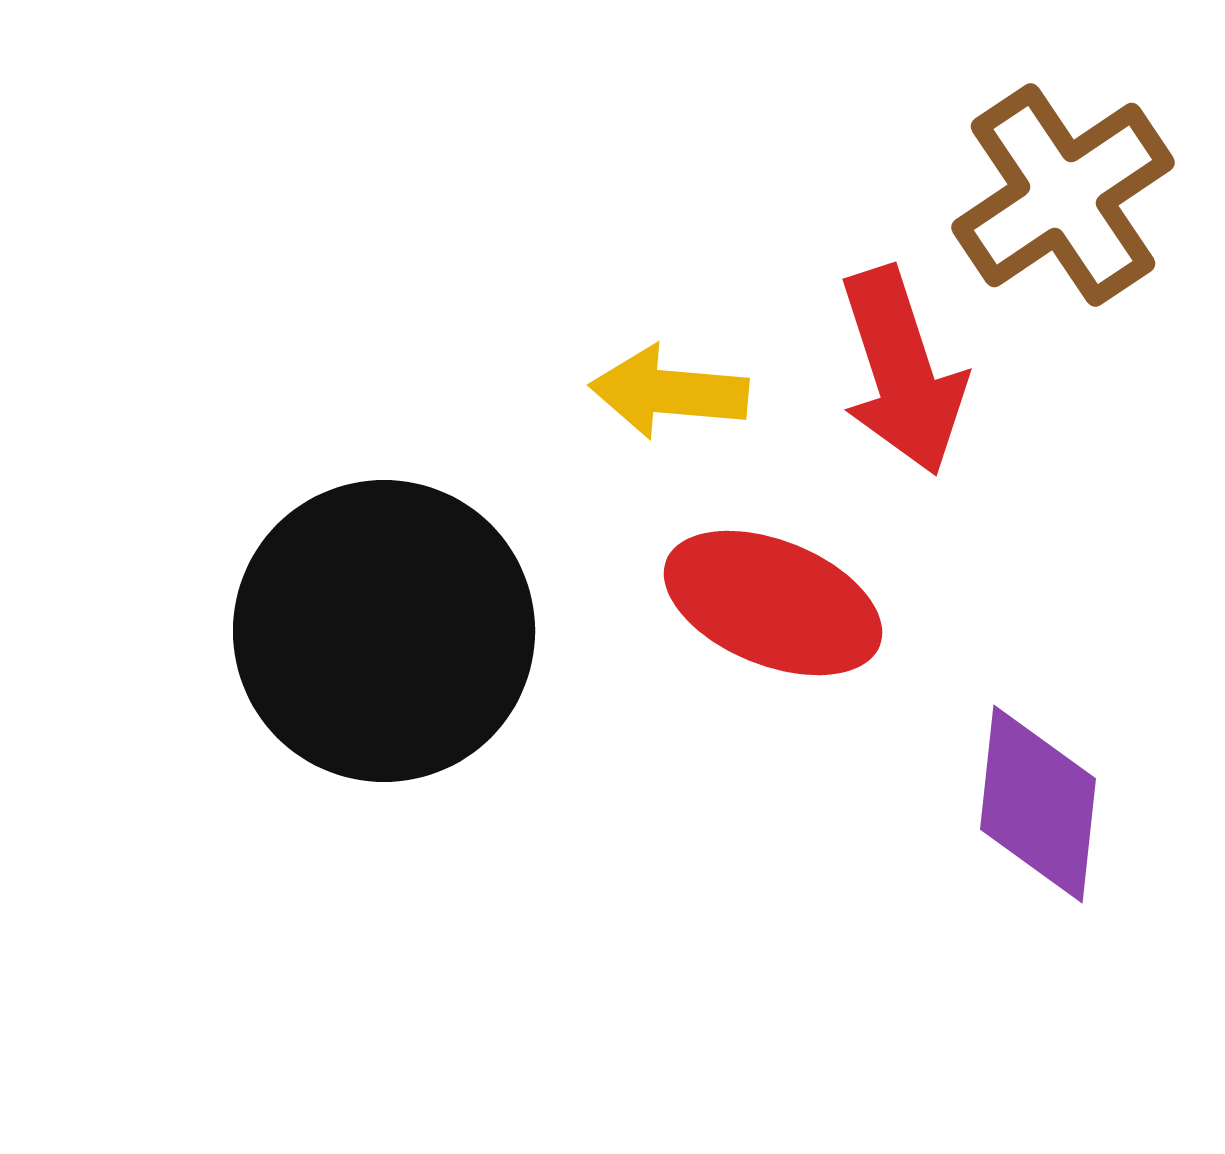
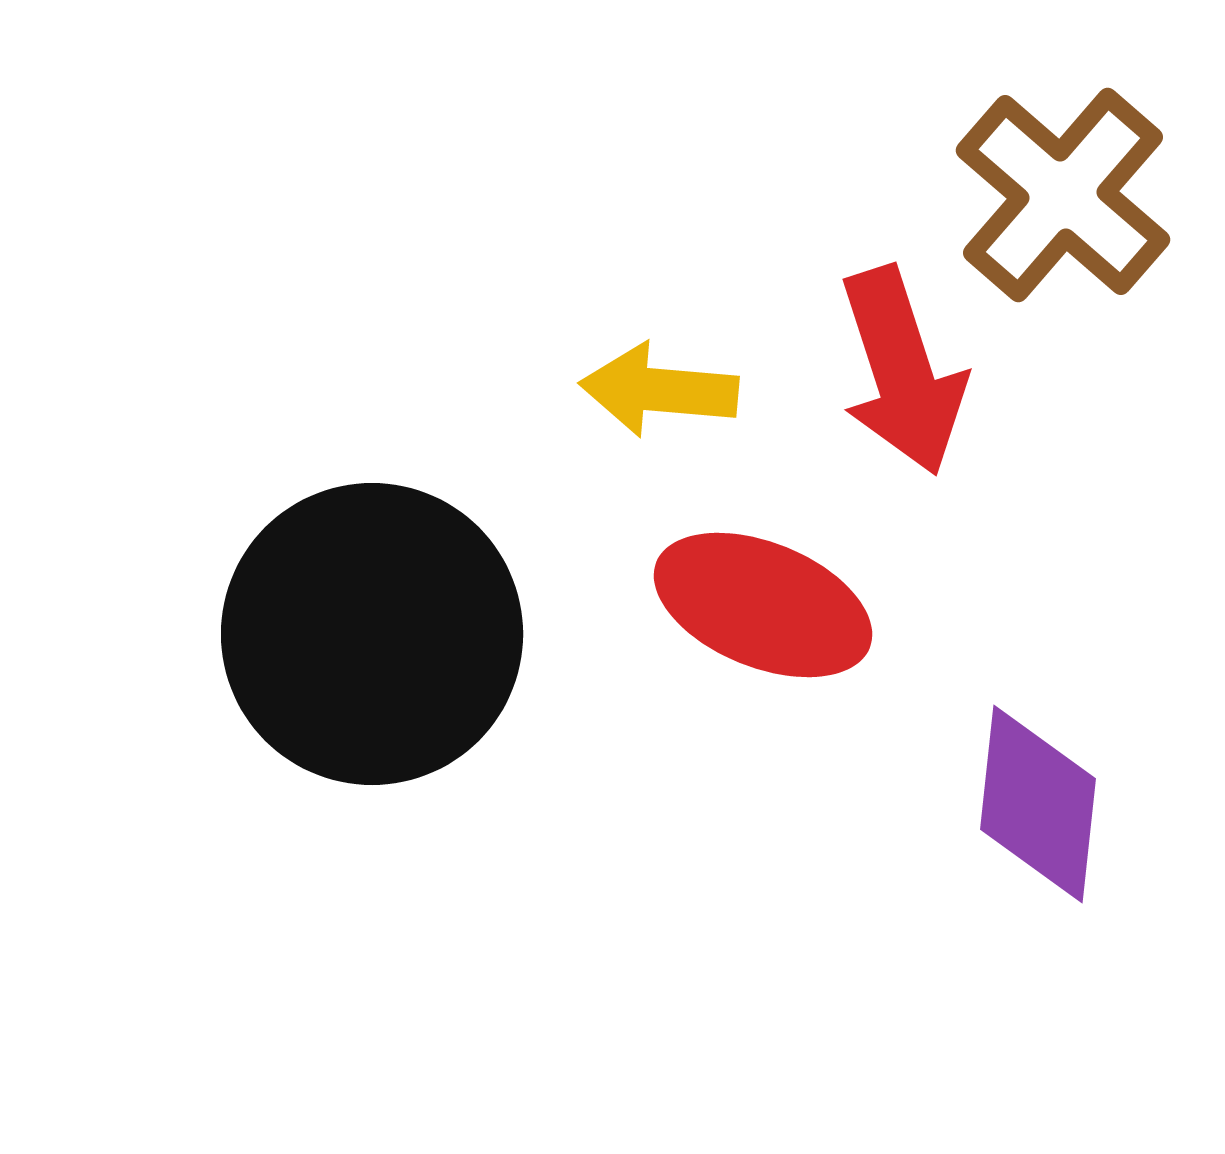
brown cross: rotated 15 degrees counterclockwise
yellow arrow: moved 10 px left, 2 px up
red ellipse: moved 10 px left, 2 px down
black circle: moved 12 px left, 3 px down
